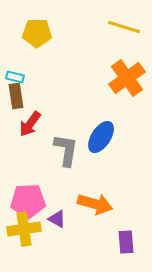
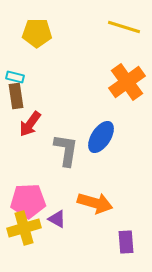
orange cross: moved 4 px down
orange arrow: moved 1 px up
yellow cross: moved 1 px up; rotated 8 degrees counterclockwise
